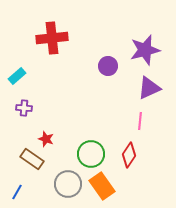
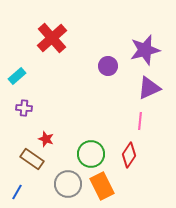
red cross: rotated 36 degrees counterclockwise
orange rectangle: rotated 8 degrees clockwise
